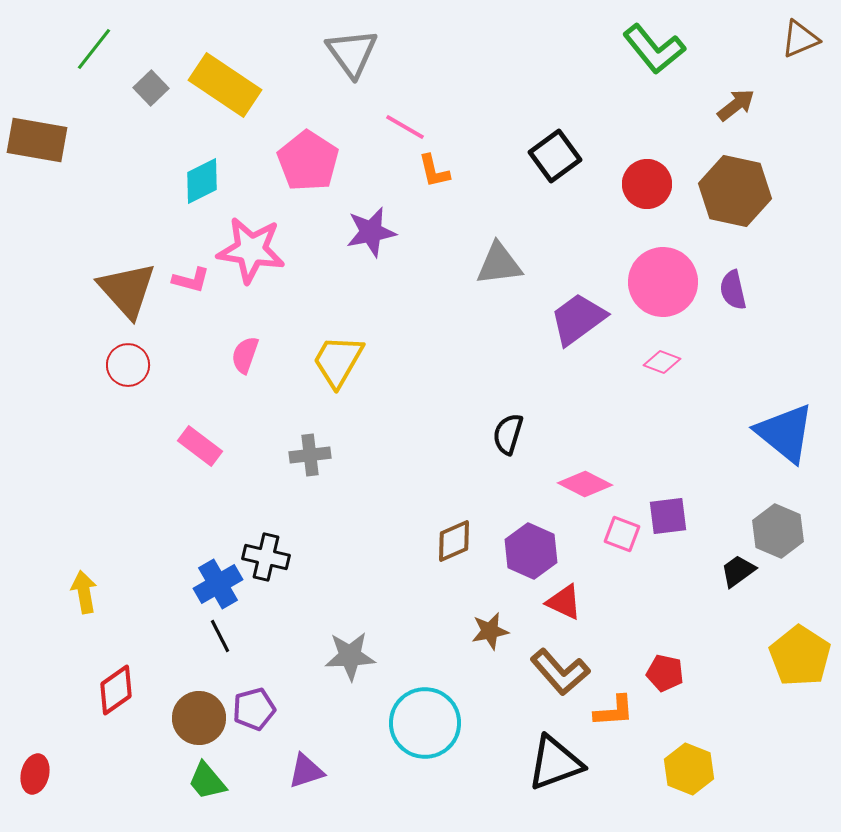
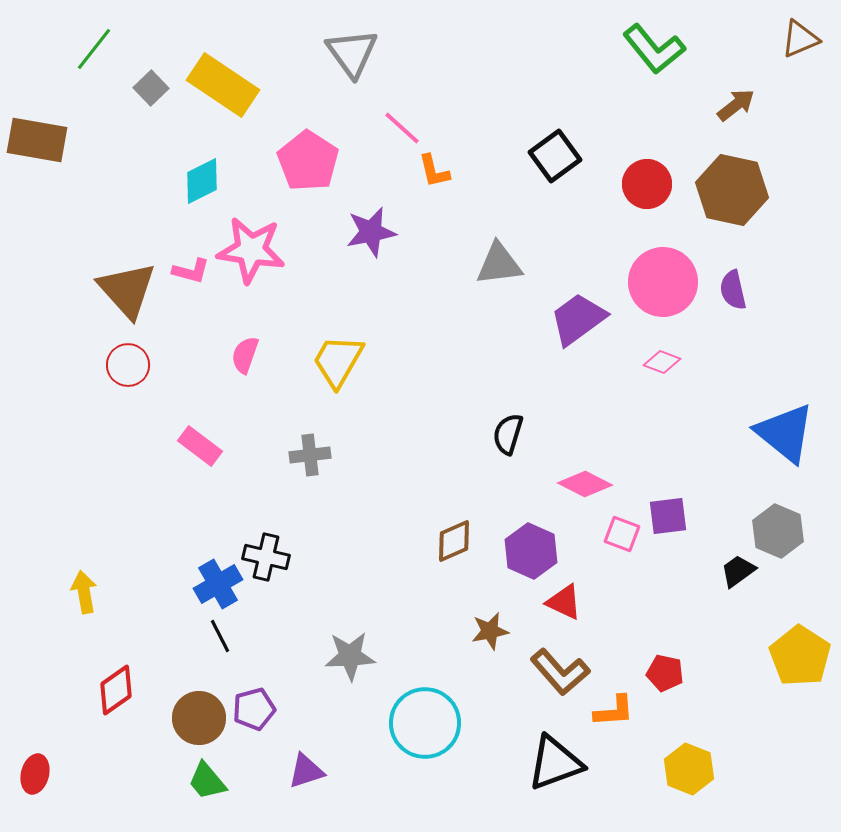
yellow rectangle at (225, 85): moved 2 px left
pink line at (405, 127): moved 3 px left, 1 px down; rotated 12 degrees clockwise
brown hexagon at (735, 191): moved 3 px left, 1 px up
pink L-shape at (191, 280): moved 9 px up
